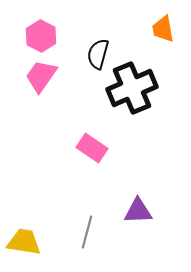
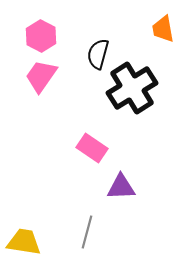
black cross: rotated 9 degrees counterclockwise
purple triangle: moved 17 px left, 24 px up
